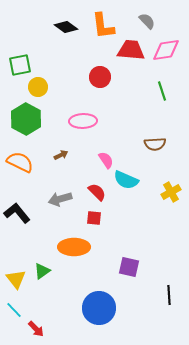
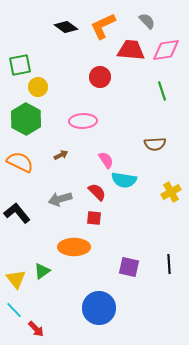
orange L-shape: rotated 72 degrees clockwise
cyan semicircle: moved 2 px left; rotated 15 degrees counterclockwise
black line: moved 31 px up
